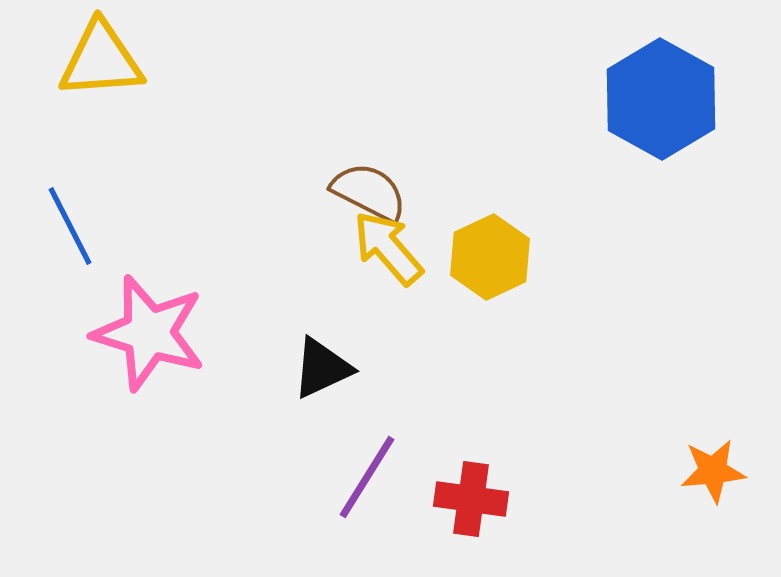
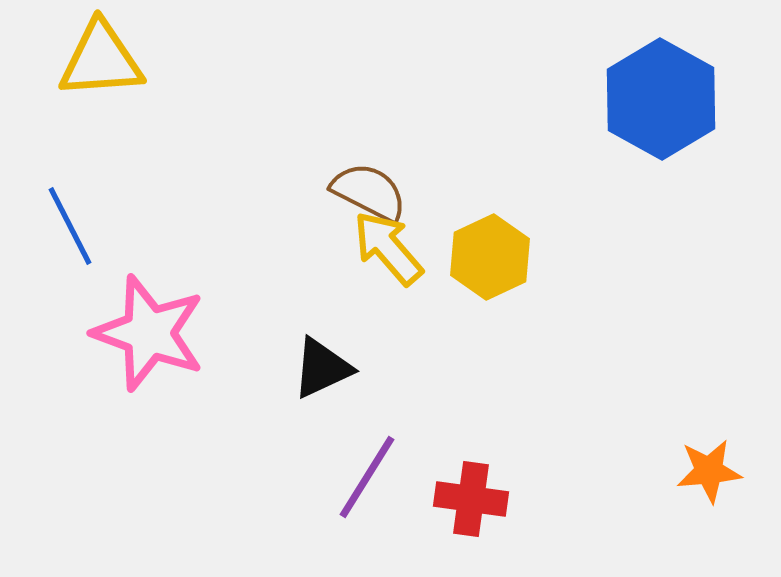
pink star: rotated 3 degrees clockwise
orange star: moved 4 px left
